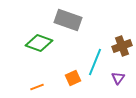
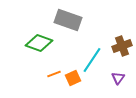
cyan line: moved 3 px left, 2 px up; rotated 12 degrees clockwise
orange line: moved 17 px right, 13 px up
